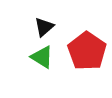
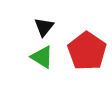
black triangle: rotated 10 degrees counterclockwise
